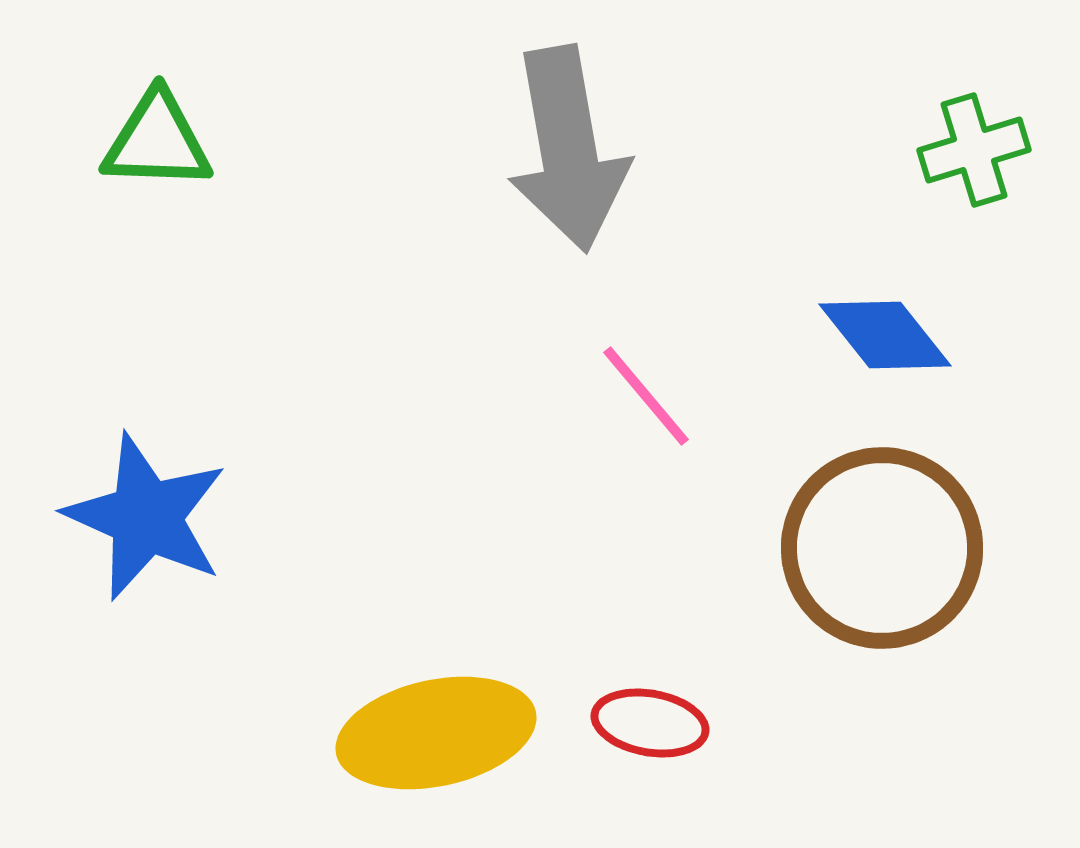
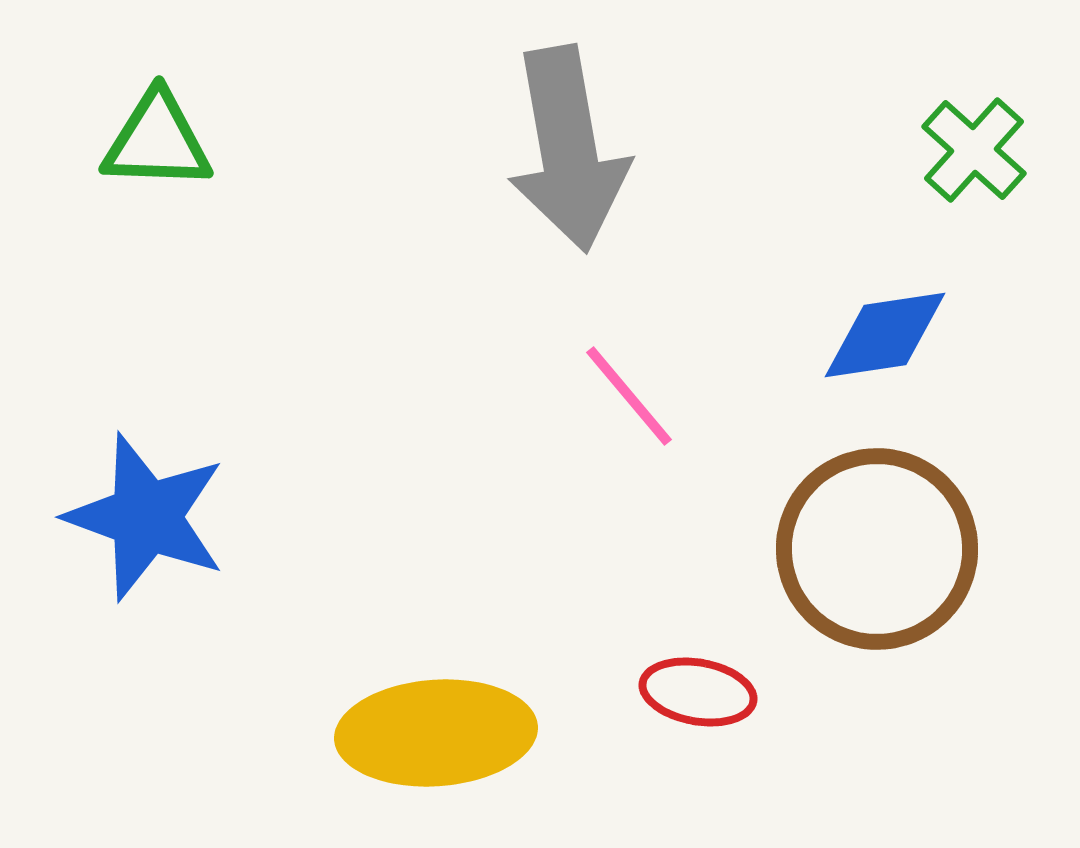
green cross: rotated 31 degrees counterclockwise
blue diamond: rotated 60 degrees counterclockwise
pink line: moved 17 px left
blue star: rotated 4 degrees counterclockwise
brown circle: moved 5 px left, 1 px down
red ellipse: moved 48 px right, 31 px up
yellow ellipse: rotated 8 degrees clockwise
